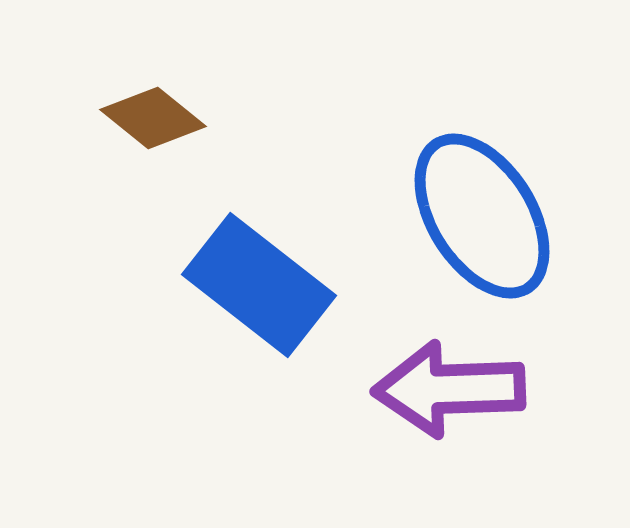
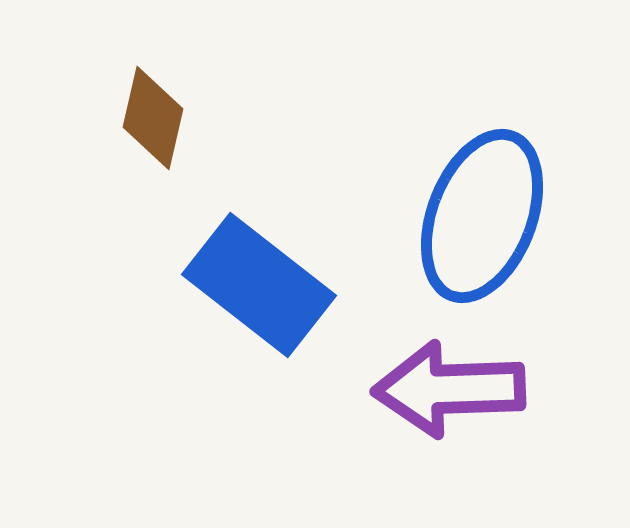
brown diamond: rotated 64 degrees clockwise
blue ellipse: rotated 53 degrees clockwise
